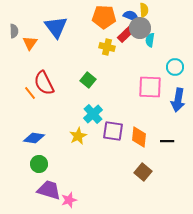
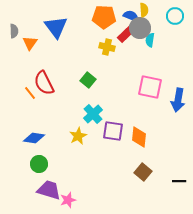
cyan circle: moved 51 px up
pink square: rotated 10 degrees clockwise
black line: moved 12 px right, 40 px down
pink star: moved 1 px left
